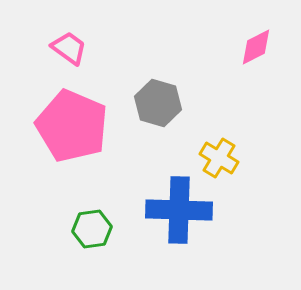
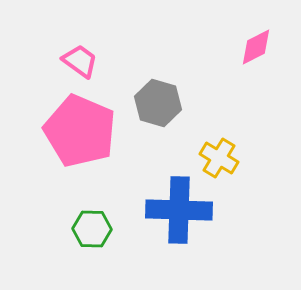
pink trapezoid: moved 11 px right, 13 px down
pink pentagon: moved 8 px right, 5 px down
green hexagon: rotated 9 degrees clockwise
